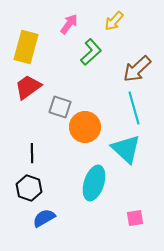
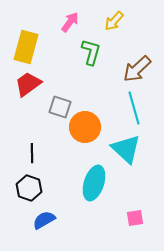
pink arrow: moved 1 px right, 2 px up
green L-shape: rotated 32 degrees counterclockwise
red trapezoid: moved 3 px up
blue semicircle: moved 2 px down
